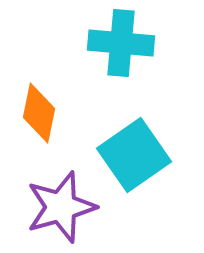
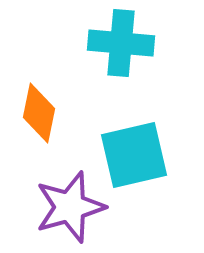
cyan square: rotated 22 degrees clockwise
purple star: moved 9 px right
